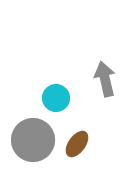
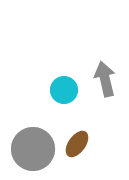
cyan circle: moved 8 px right, 8 px up
gray circle: moved 9 px down
